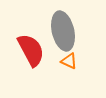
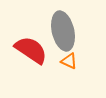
red semicircle: rotated 28 degrees counterclockwise
